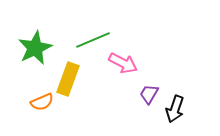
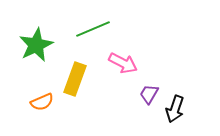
green line: moved 11 px up
green star: moved 1 px right, 3 px up
yellow rectangle: moved 7 px right
